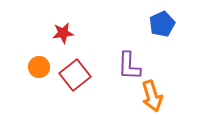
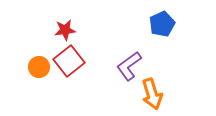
red star: moved 2 px right, 3 px up
purple L-shape: rotated 52 degrees clockwise
red square: moved 6 px left, 14 px up
orange arrow: moved 2 px up
